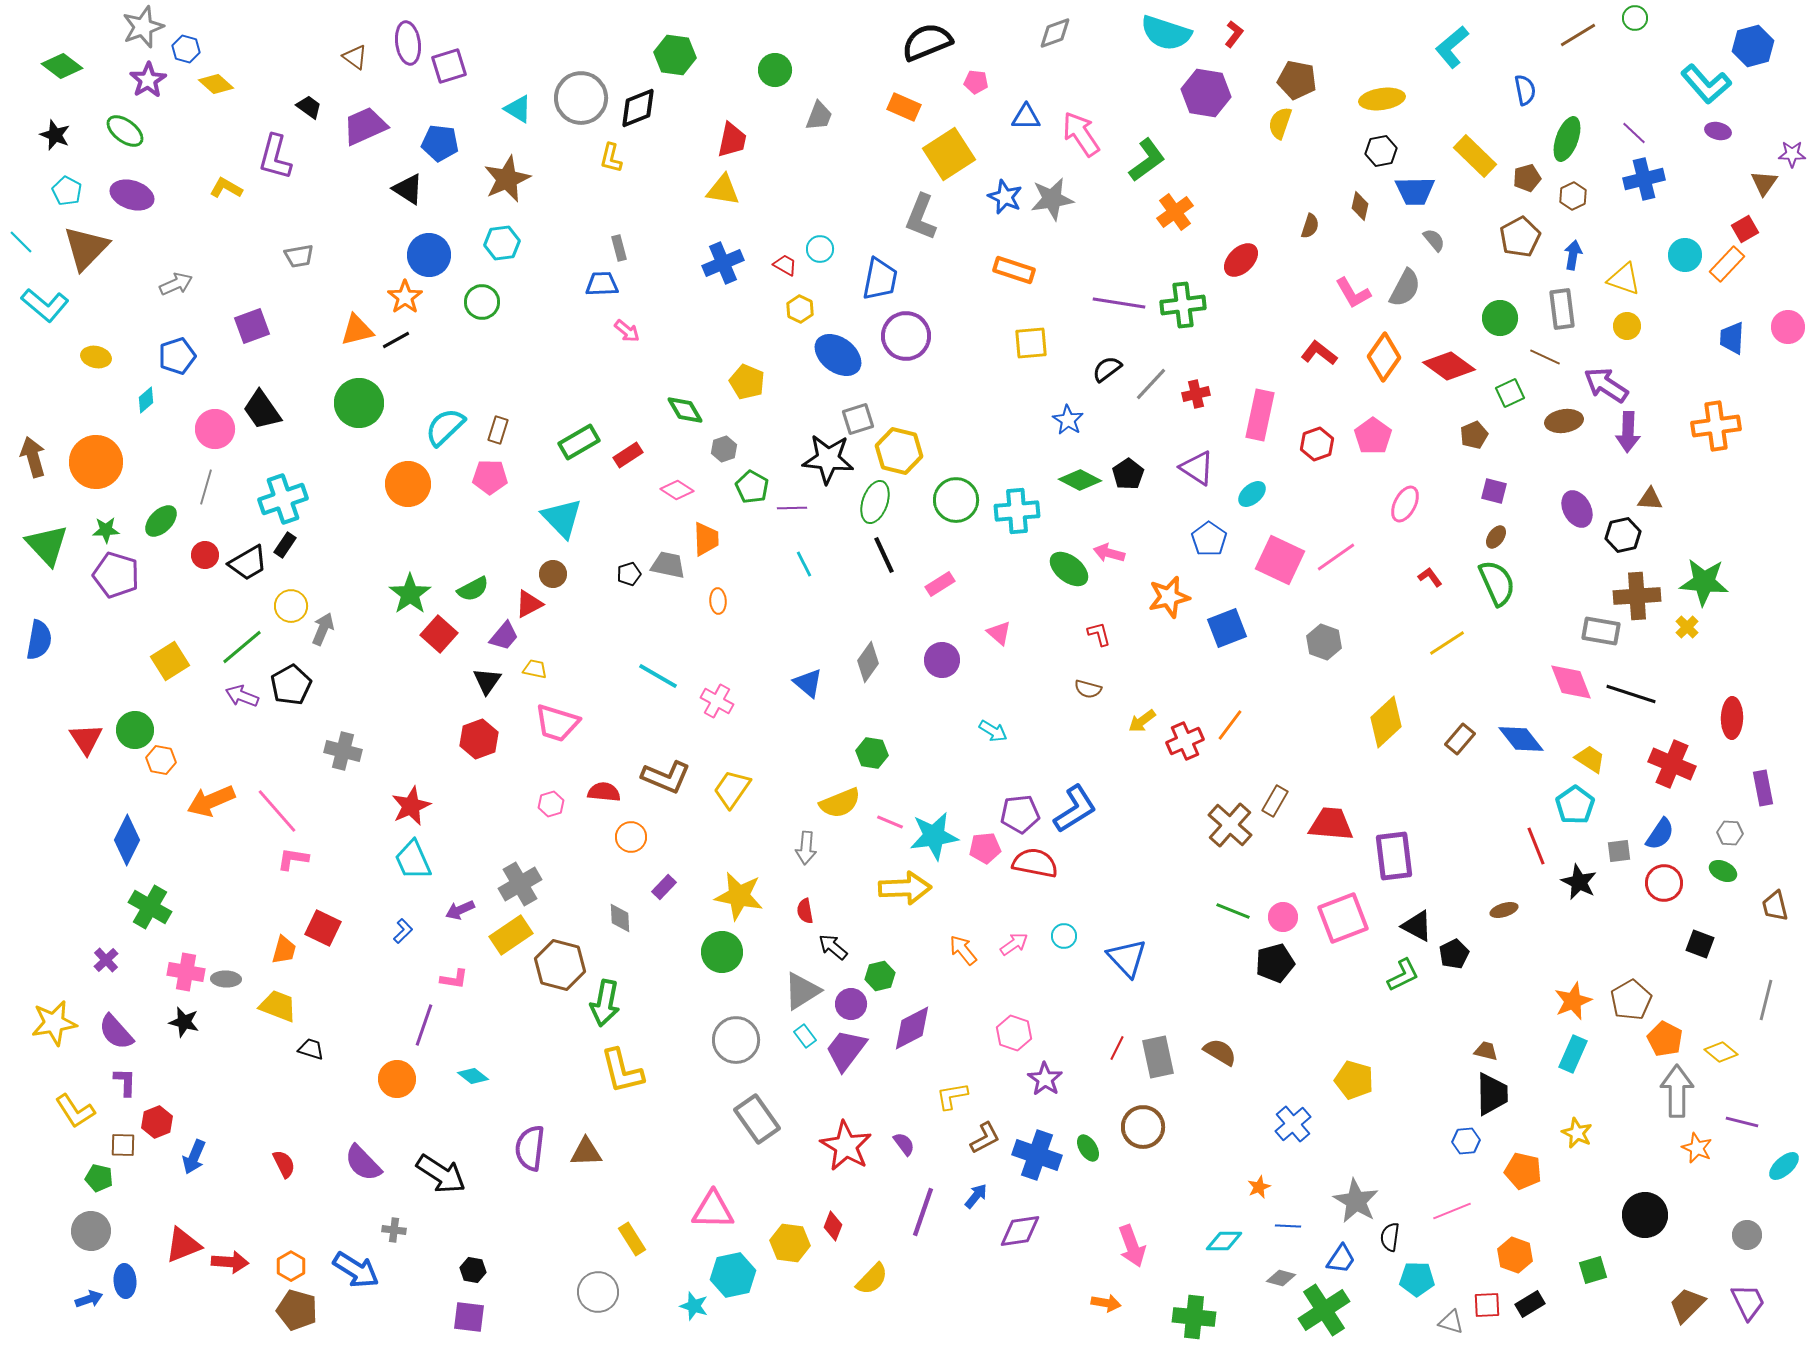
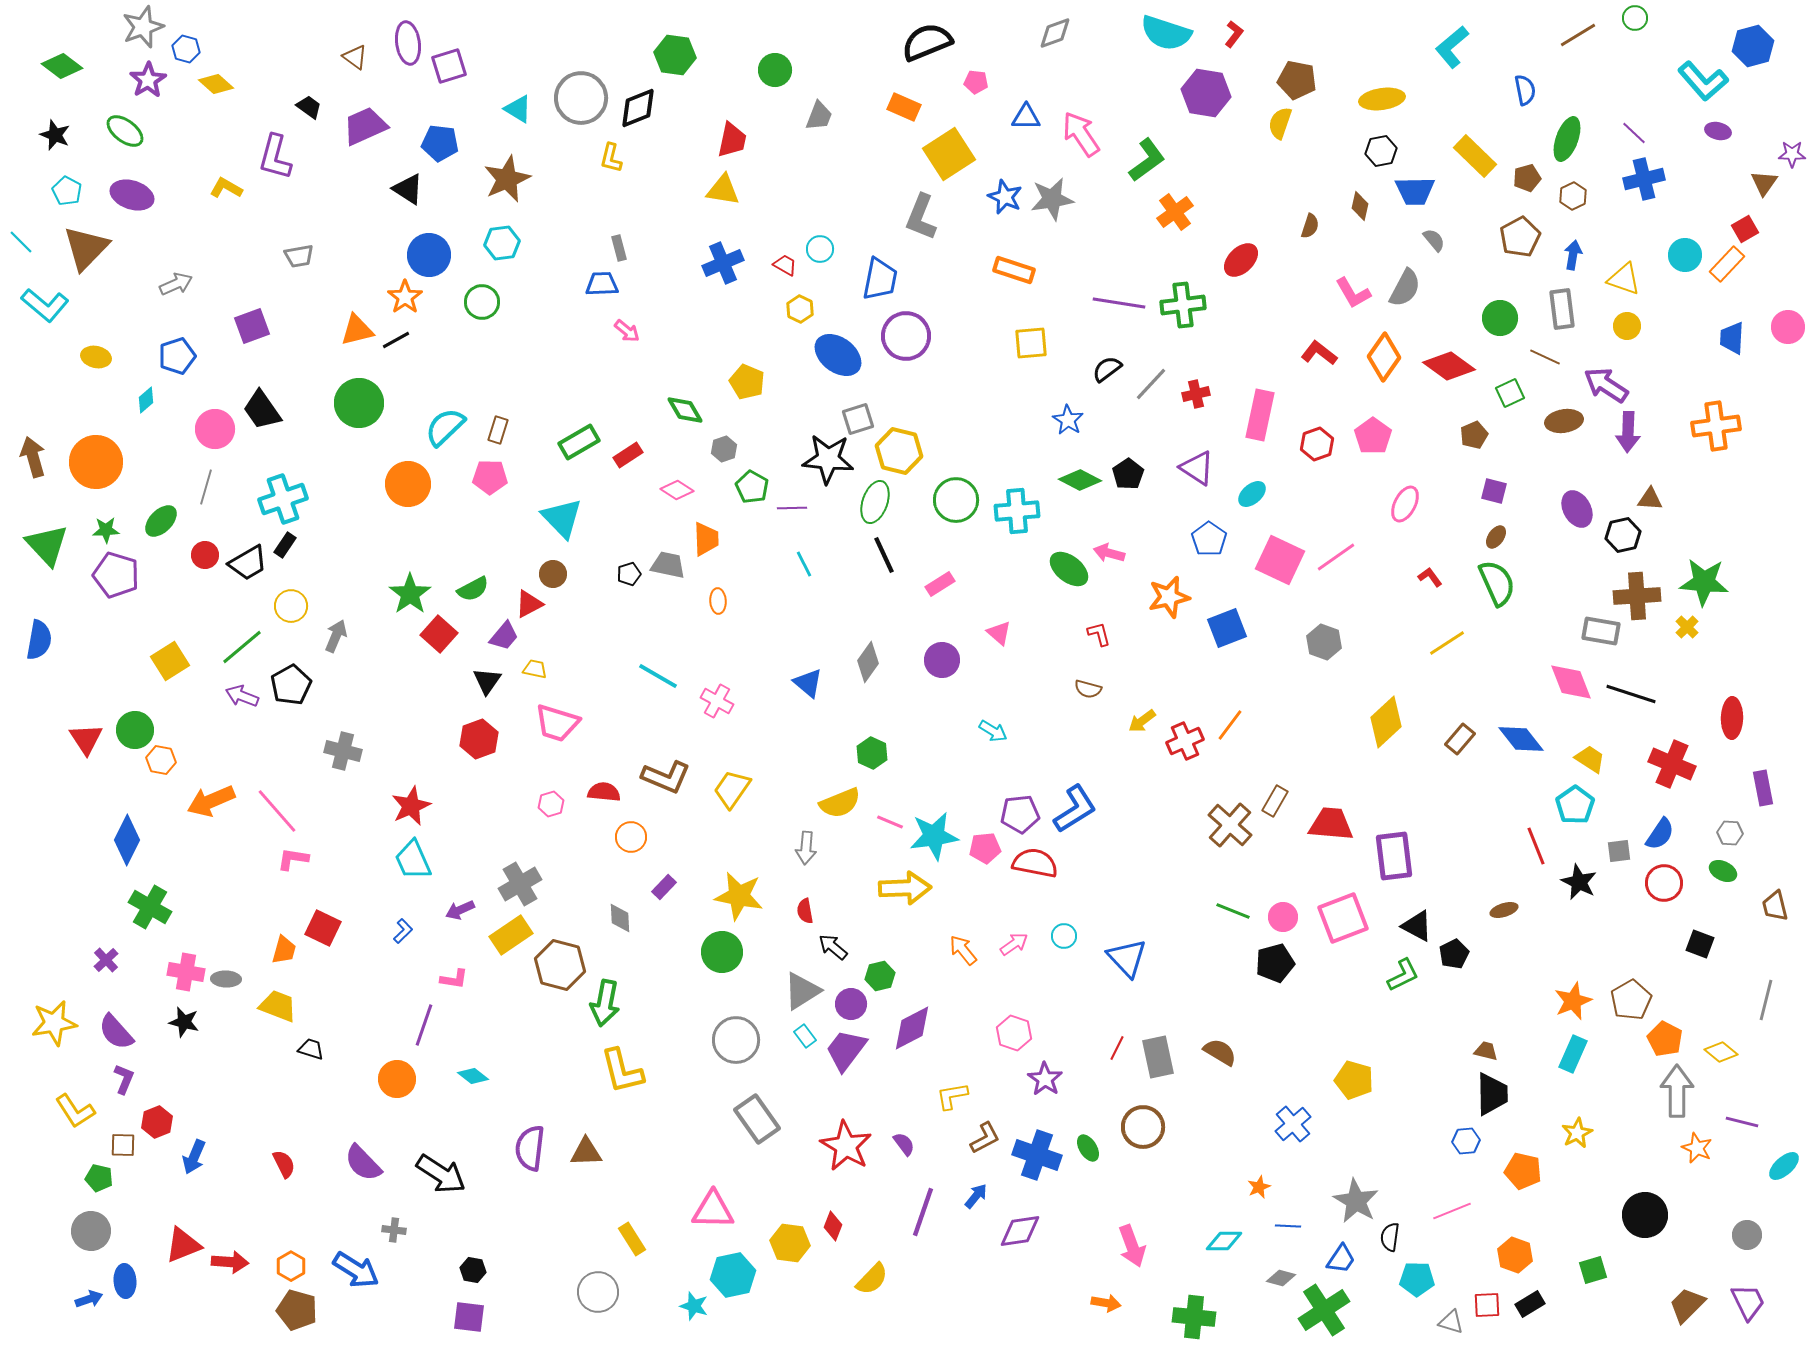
cyan L-shape at (1706, 84): moved 3 px left, 3 px up
gray arrow at (323, 629): moved 13 px right, 7 px down
green hexagon at (872, 753): rotated 16 degrees clockwise
purple L-shape at (125, 1082): moved 1 px left, 3 px up; rotated 20 degrees clockwise
yellow star at (1577, 1133): rotated 20 degrees clockwise
